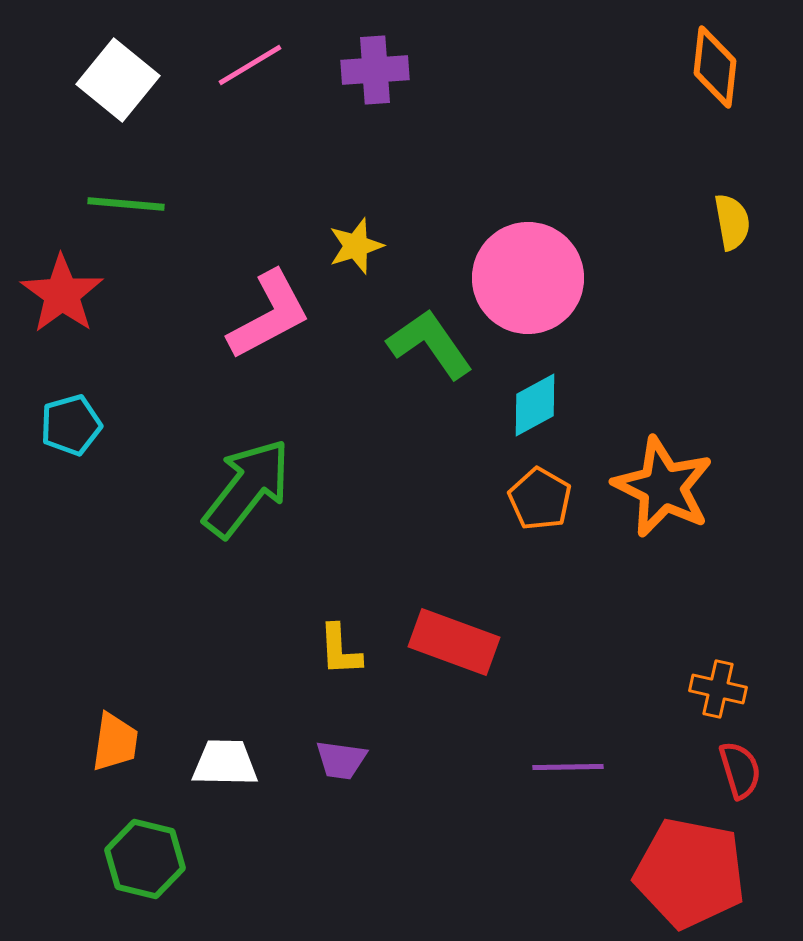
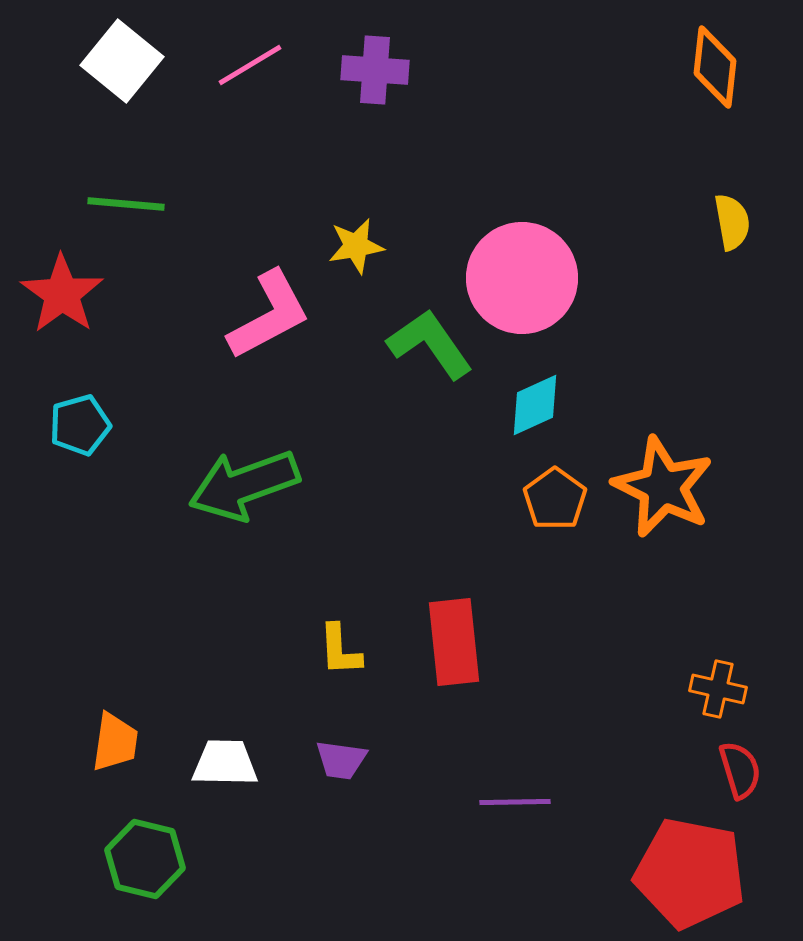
purple cross: rotated 8 degrees clockwise
white square: moved 4 px right, 19 px up
yellow star: rotated 8 degrees clockwise
pink circle: moved 6 px left
cyan diamond: rotated 4 degrees clockwise
cyan pentagon: moved 9 px right
green arrow: moved 3 px left, 3 px up; rotated 148 degrees counterclockwise
orange pentagon: moved 15 px right; rotated 6 degrees clockwise
red rectangle: rotated 64 degrees clockwise
purple line: moved 53 px left, 35 px down
